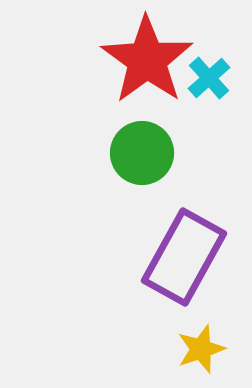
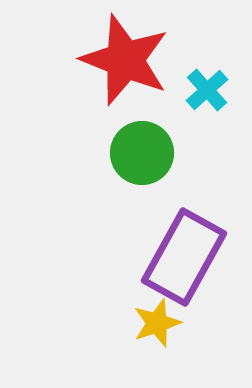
red star: moved 22 px left; rotated 14 degrees counterclockwise
cyan cross: moved 2 px left, 12 px down
yellow star: moved 44 px left, 26 px up
